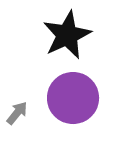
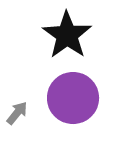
black star: rotated 12 degrees counterclockwise
